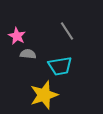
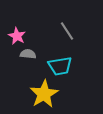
yellow star: moved 1 px up; rotated 12 degrees counterclockwise
